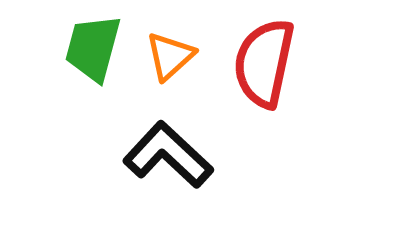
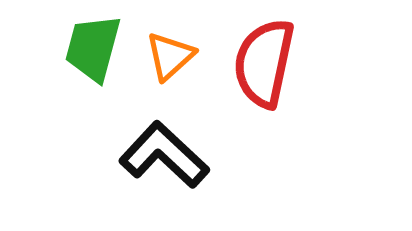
black L-shape: moved 4 px left
